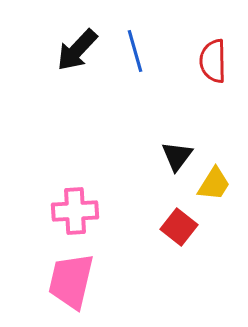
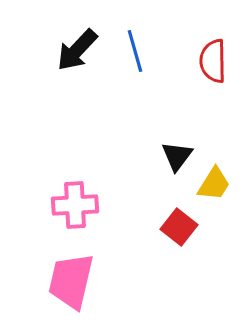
pink cross: moved 6 px up
